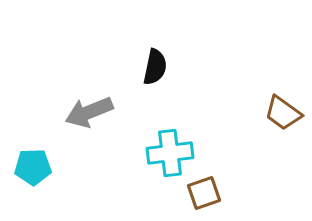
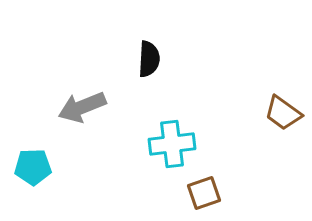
black semicircle: moved 6 px left, 8 px up; rotated 9 degrees counterclockwise
gray arrow: moved 7 px left, 5 px up
cyan cross: moved 2 px right, 9 px up
